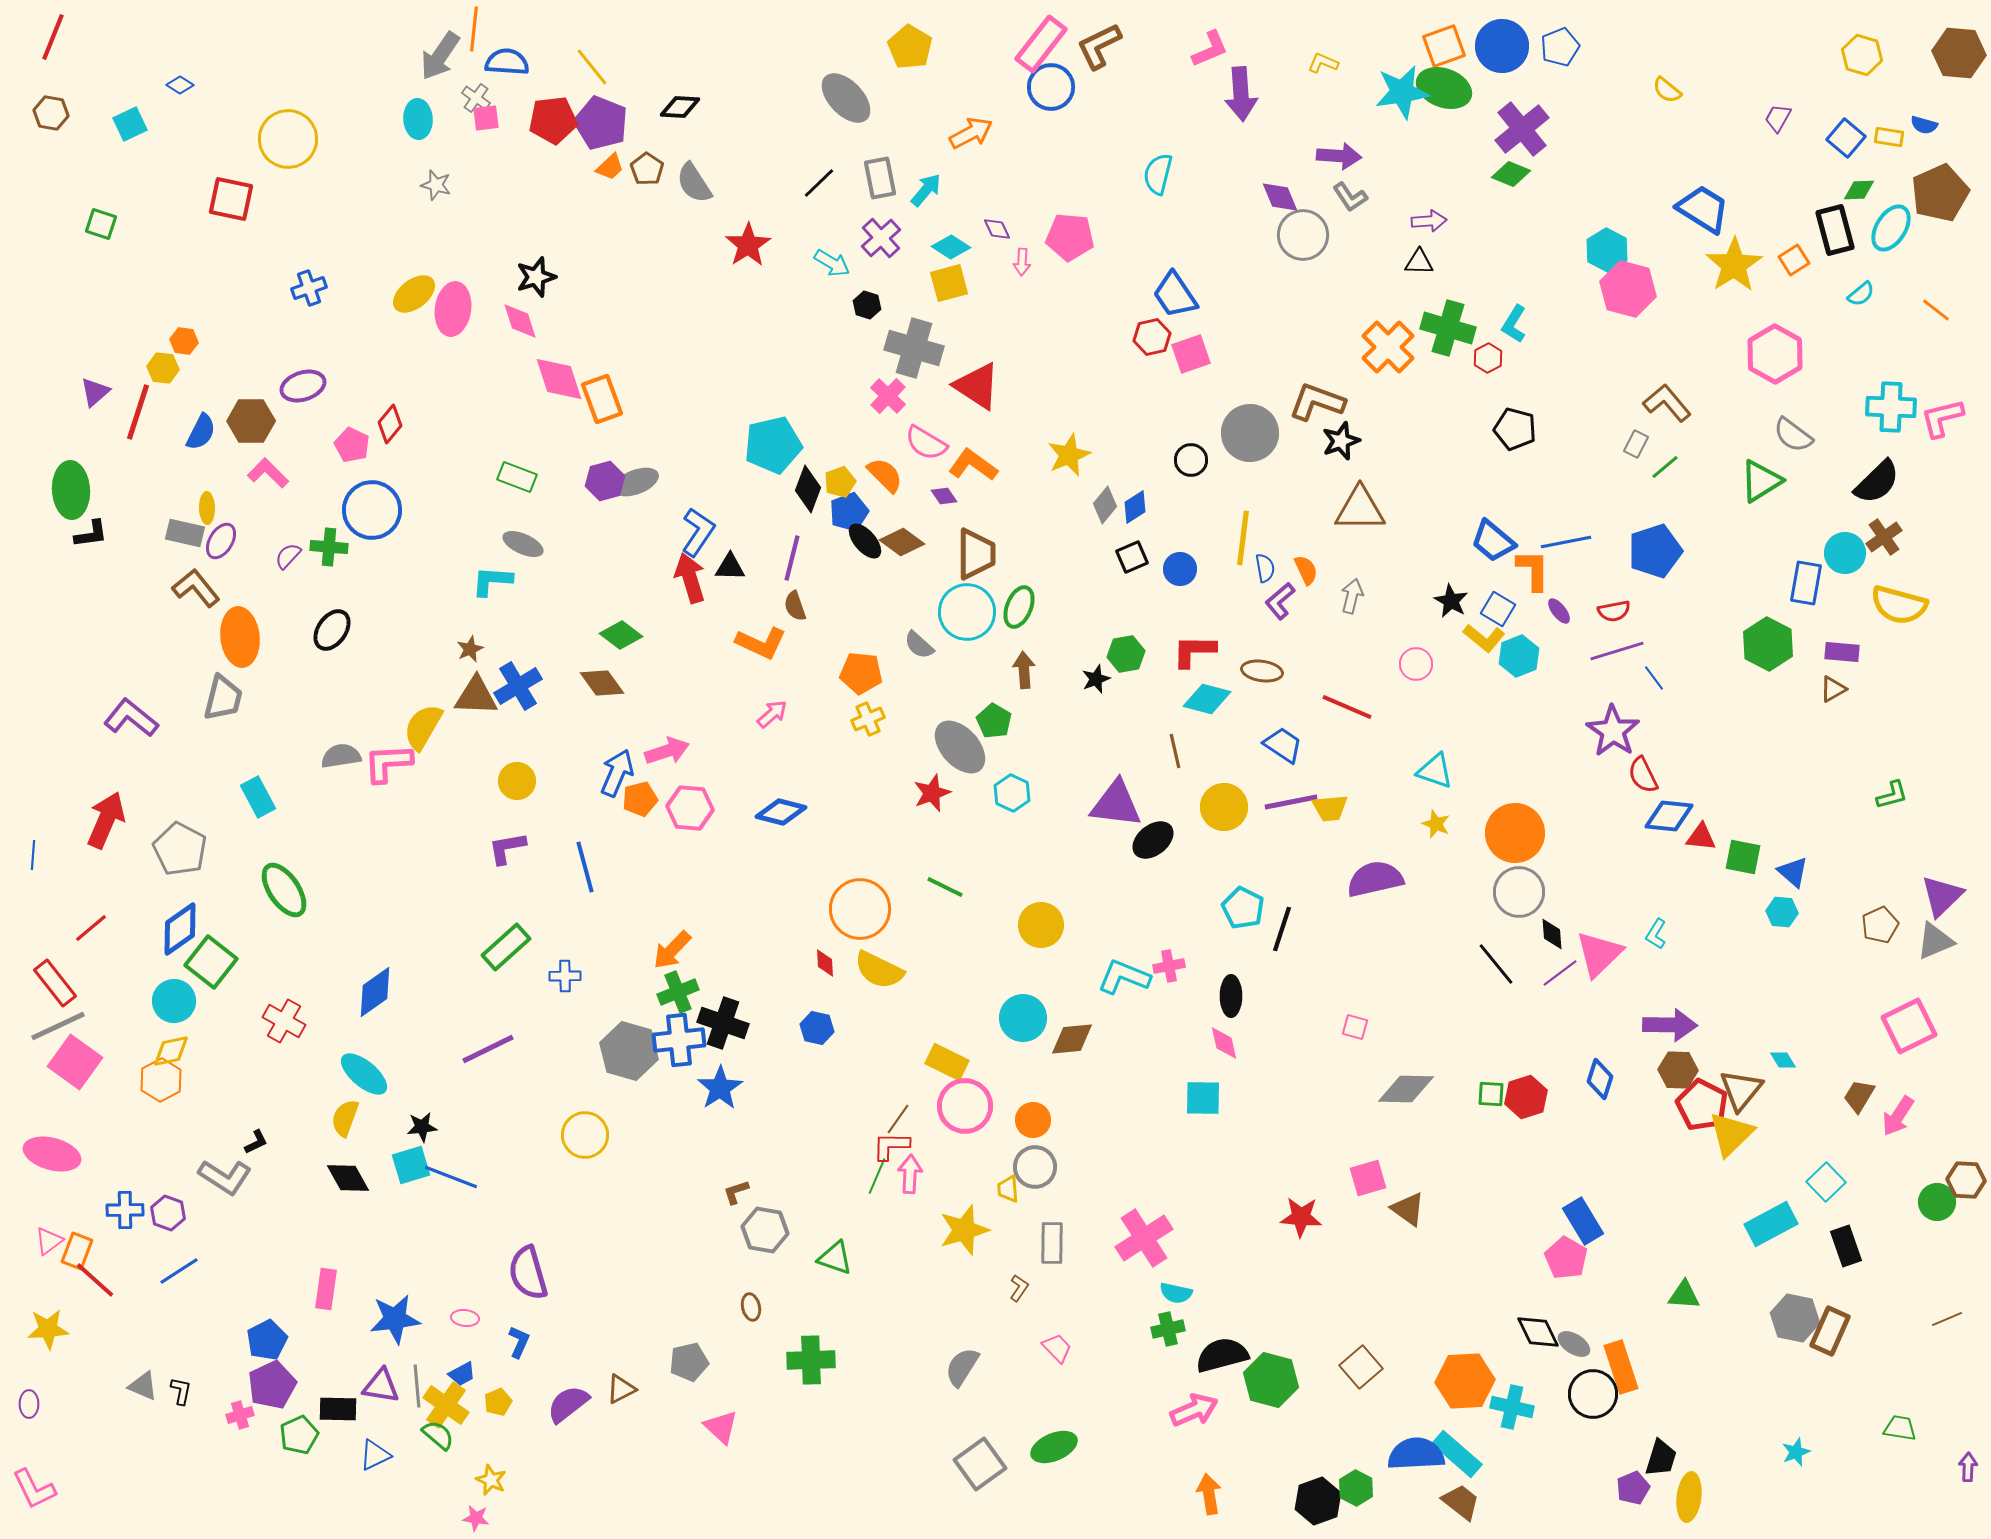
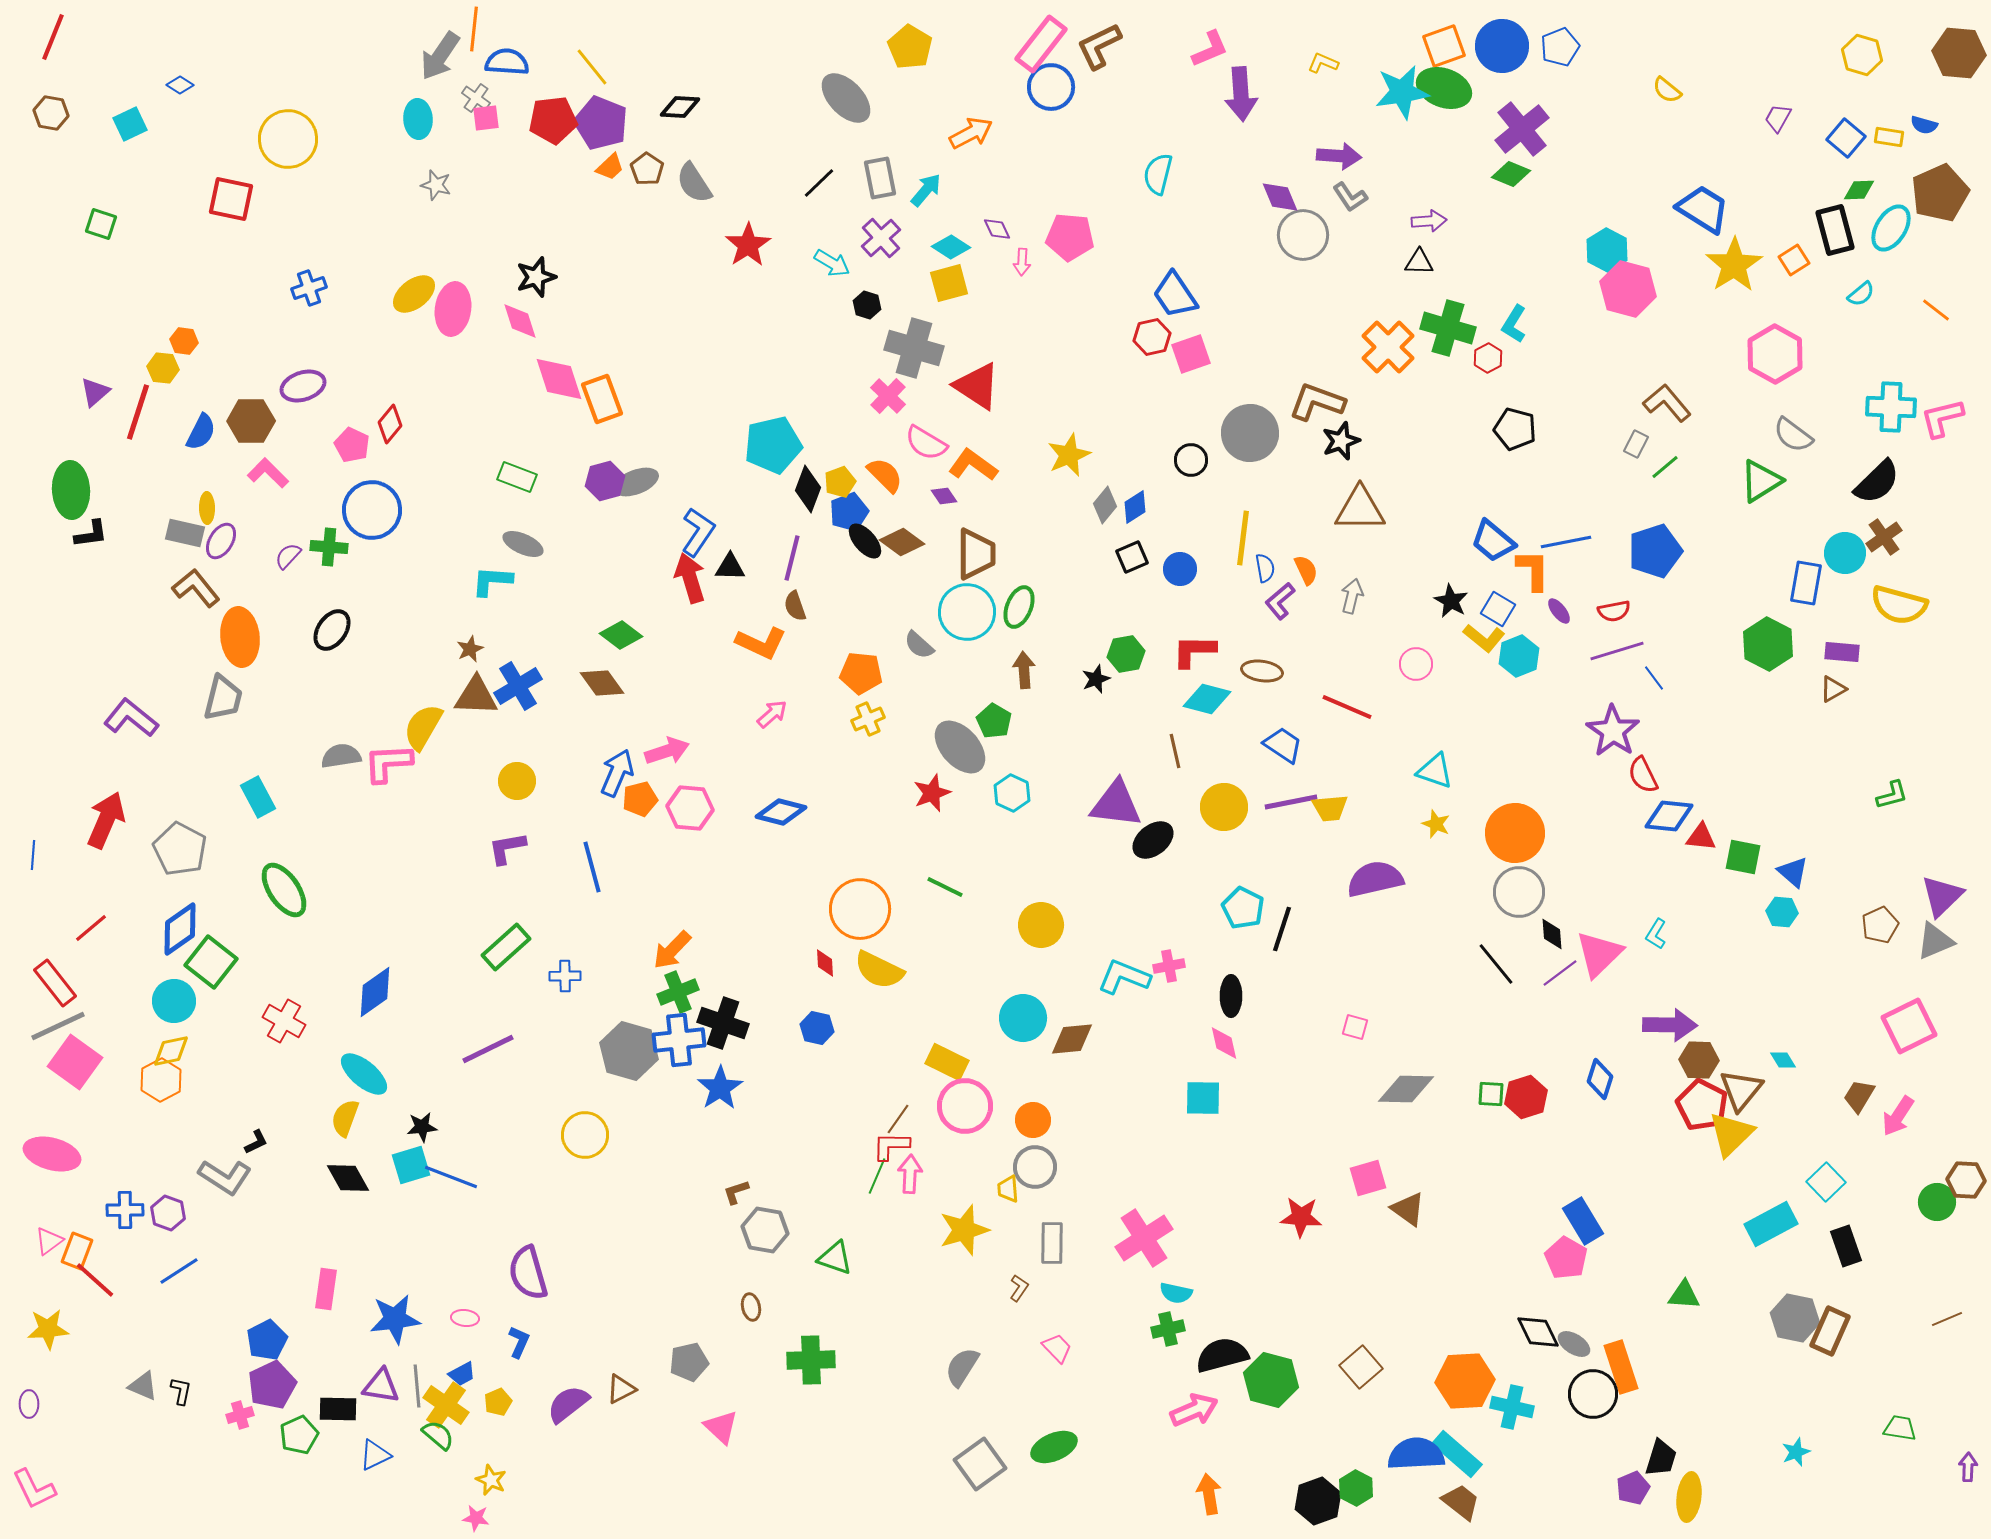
blue line at (585, 867): moved 7 px right
brown hexagon at (1678, 1070): moved 21 px right, 10 px up
